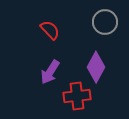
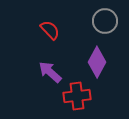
gray circle: moved 1 px up
purple diamond: moved 1 px right, 5 px up
purple arrow: rotated 100 degrees clockwise
